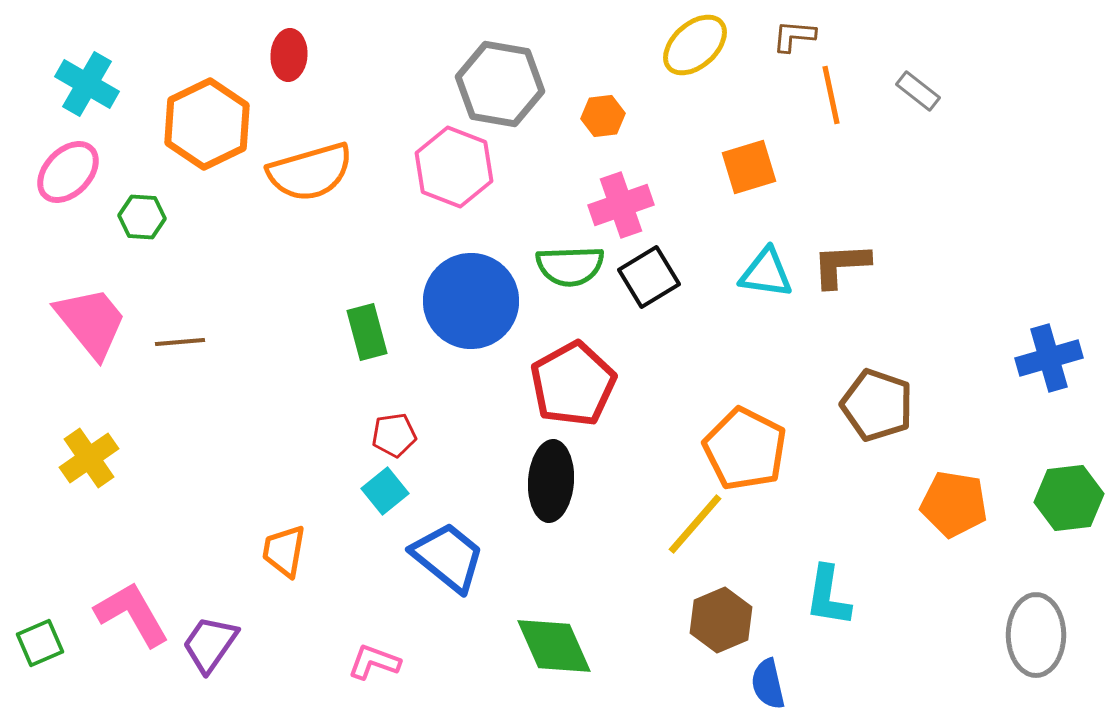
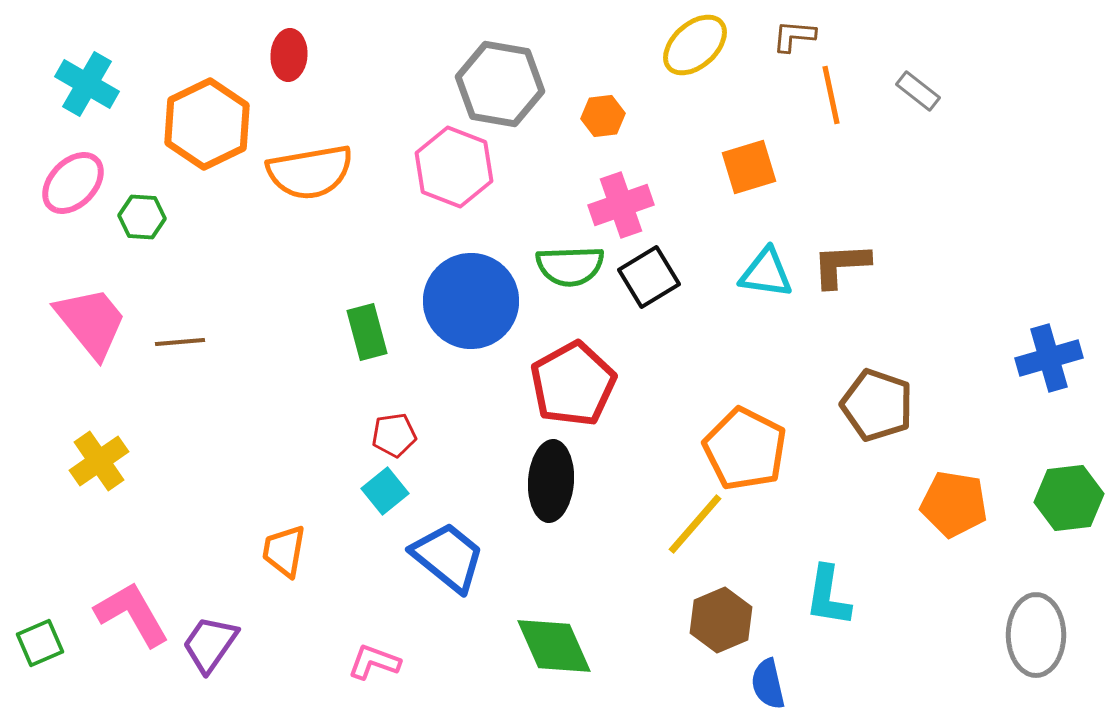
pink ellipse at (68, 172): moved 5 px right, 11 px down
orange semicircle at (310, 172): rotated 6 degrees clockwise
yellow cross at (89, 458): moved 10 px right, 3 px down
